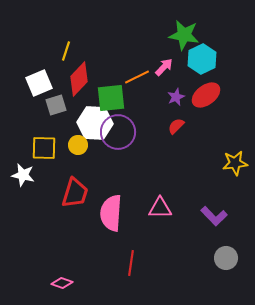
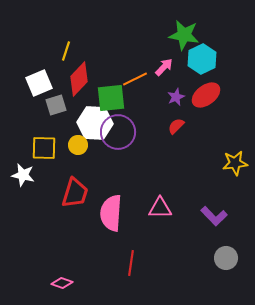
orange line: moved 2 px left, 2 px down
